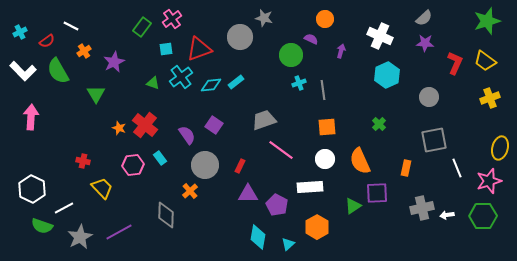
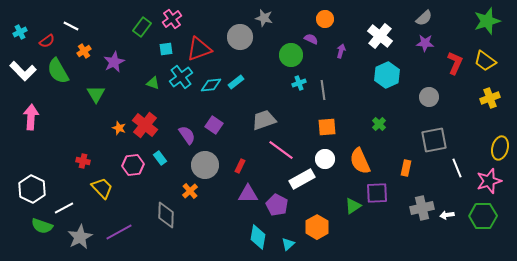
white cross at (380, 36): rotated 15 degrees clockwise
white rectangle at (310, 187): moved 8 px left, 8 px up; rotated 25 degrees counterclockwise
